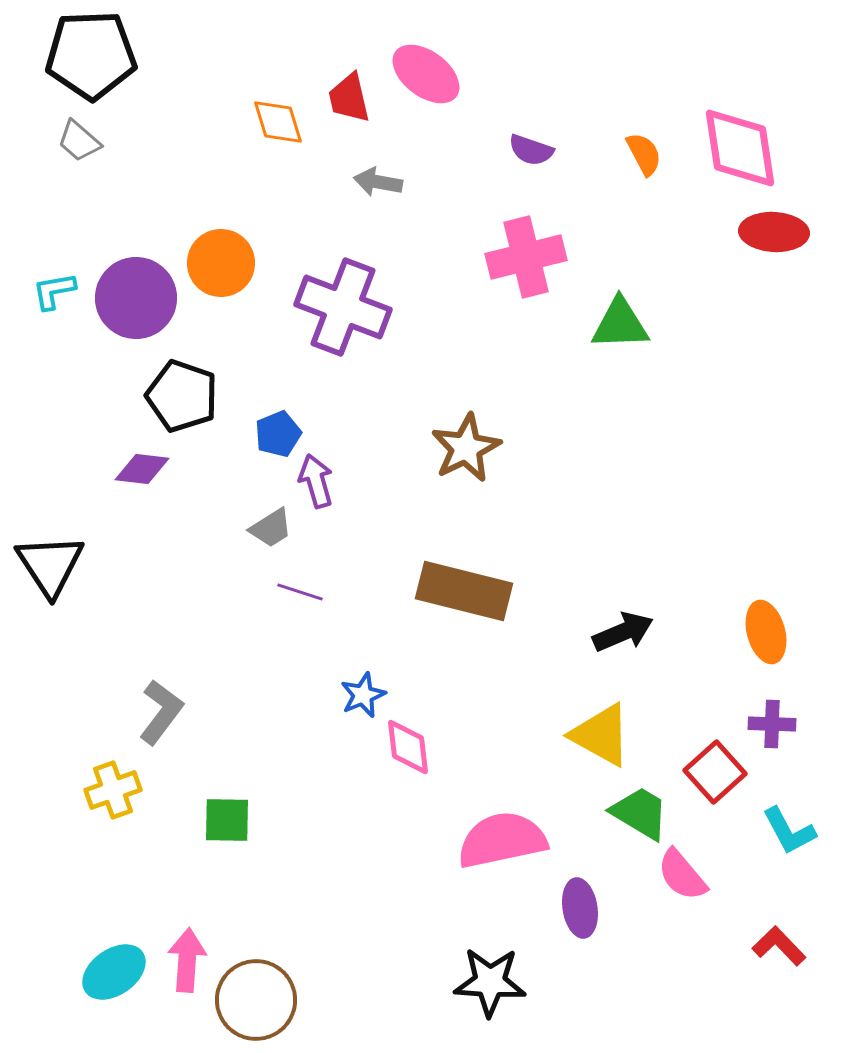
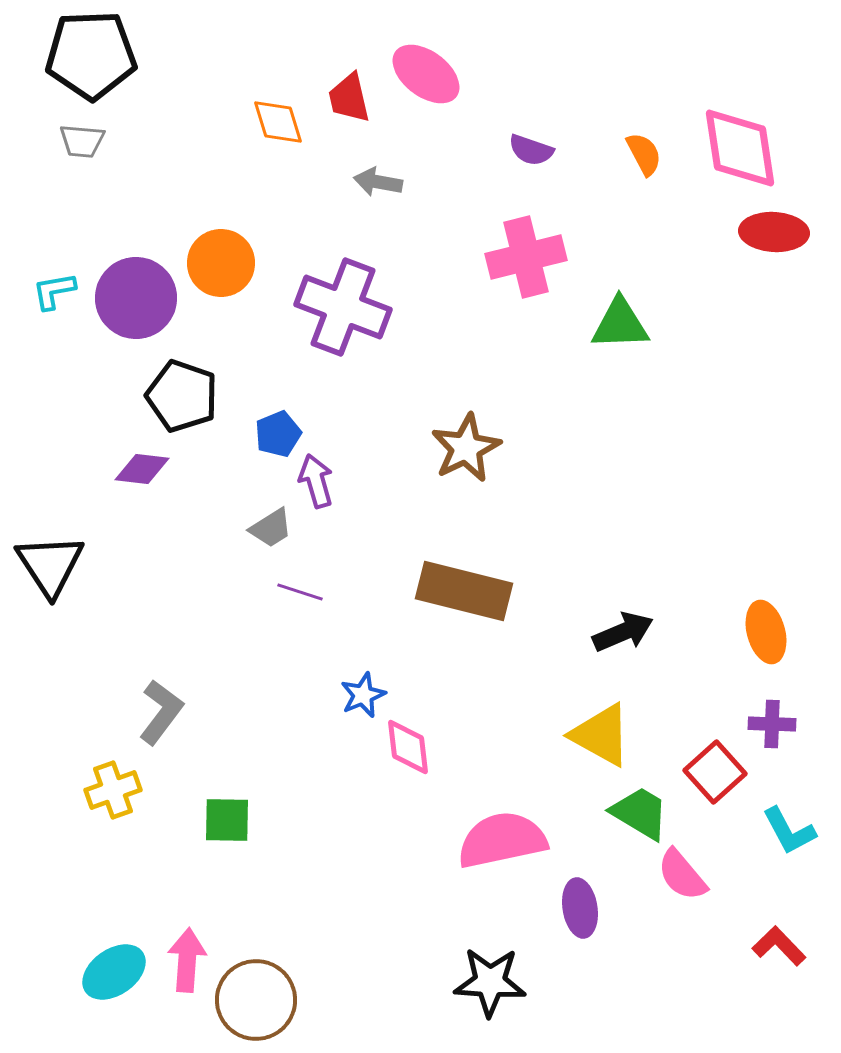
gray trapezoid at (79, 141): moved 3 px right; rotated 36 degrees counterclockwise
